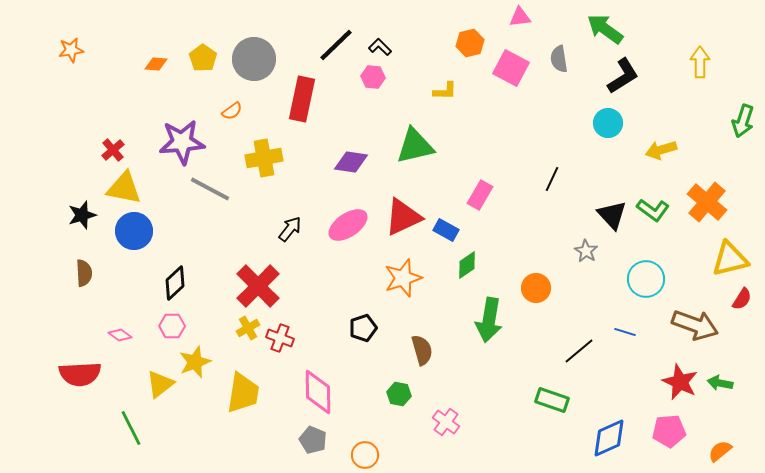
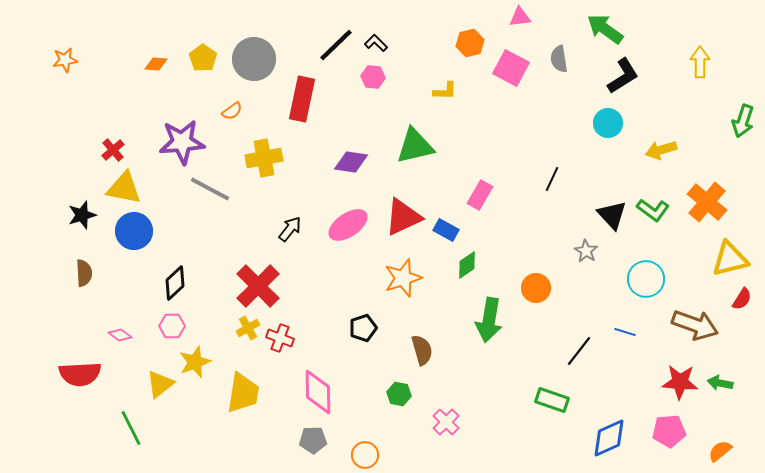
black L-shape at (380, 47): moved 4 px left, 4 px up
orange star at (71, 50): moved 6 px left, 10 px down
black line at (579, 351): rotated 12 degrees counterclockwise
red star at (680, 382): rotated 21 degrees counterclockwise
pink cross at (446, 422): rotated 8 degrees clockwise
gray pentagon at (313, 440): rotated 24 degrees counterclockwise
